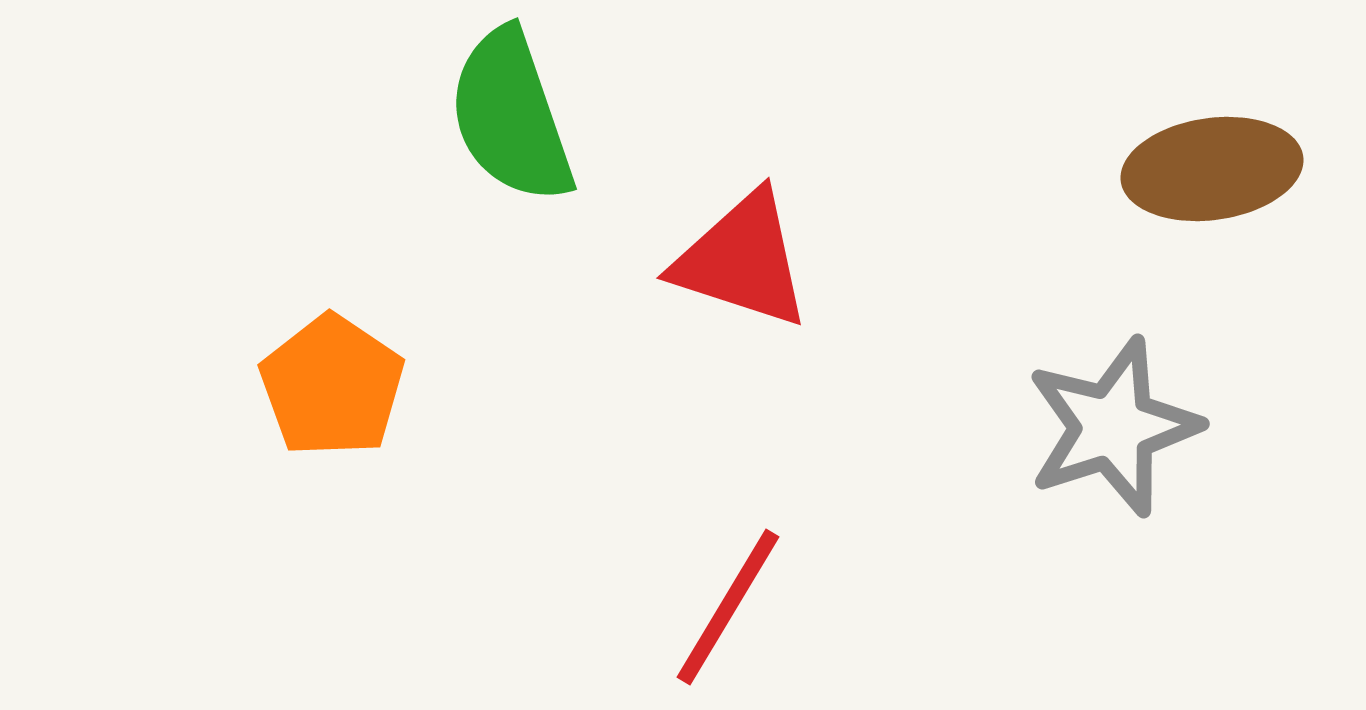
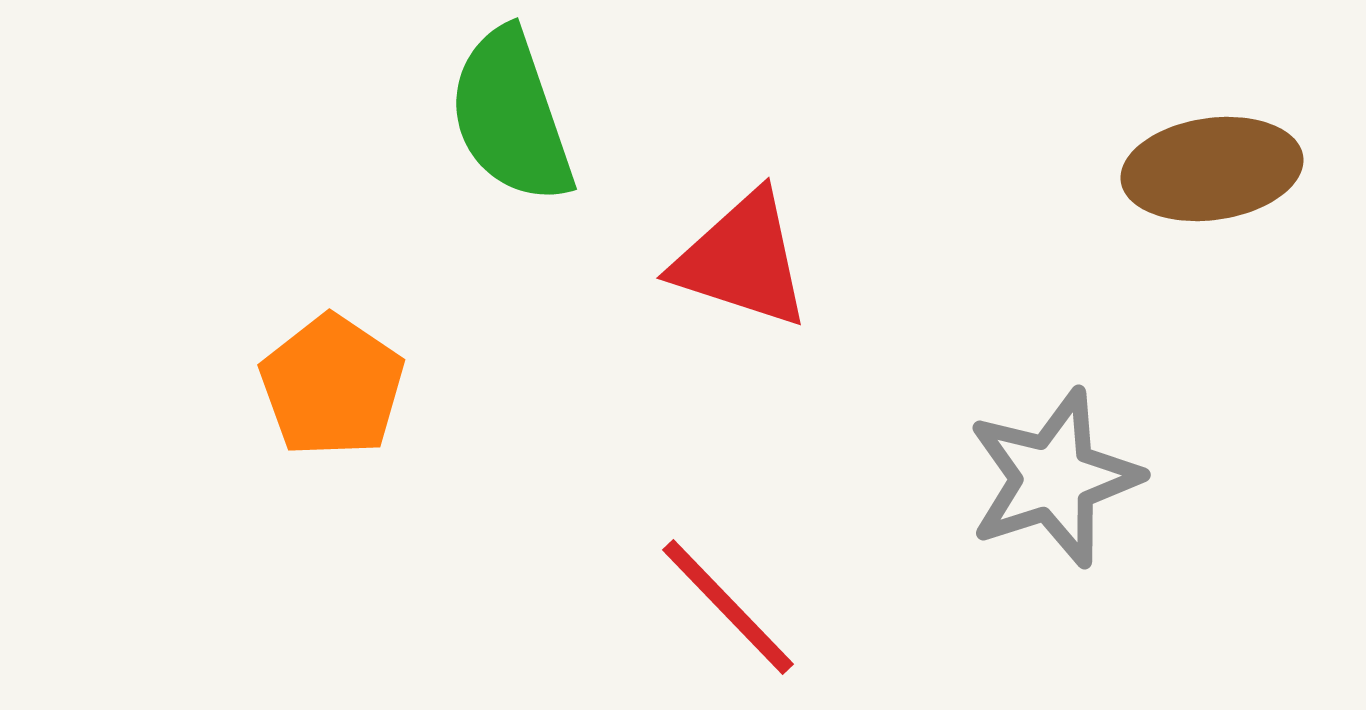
gray star: moved 59 px left, 51 px down
red line: rotated 75 degrees counterclockwise
